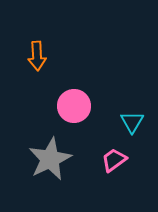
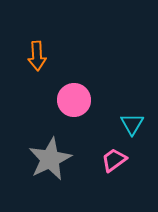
pink circle: moved 6 px up
cyan triangle: moved 2 px down
